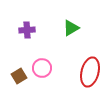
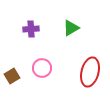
purple cross: moved 4 px right, 1 px up
brown square: moved 7 px left
